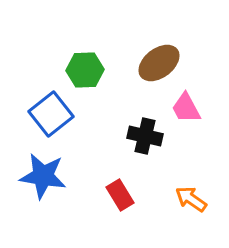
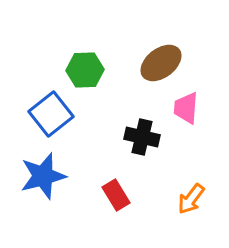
brown ellipse: moved 2 px right
pink trapezoid: rotated 32 degrees clockwise
black cross: moved 3 px left, 1 px down
blue star: rotated 24 degrees counterclockwise
red rectangle: moved 4 px left
orange arrow: rotated 88 degrees counterclockwise
